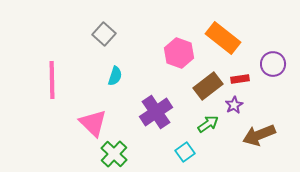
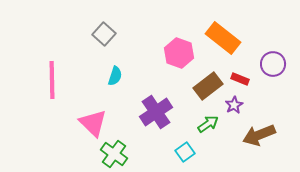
red rectangle: rotated 30 degrees clockwise
green cross: rotated 8 degrees counterclockwise
